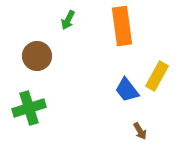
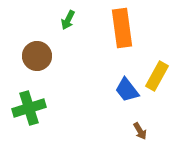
orange rectangle: moved 2 px down
